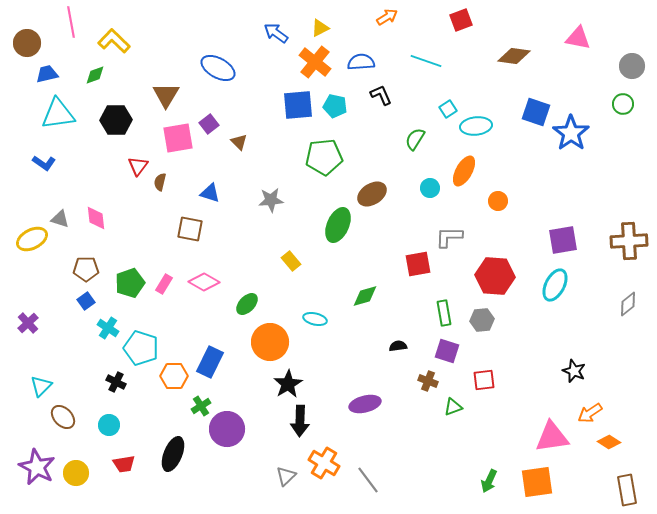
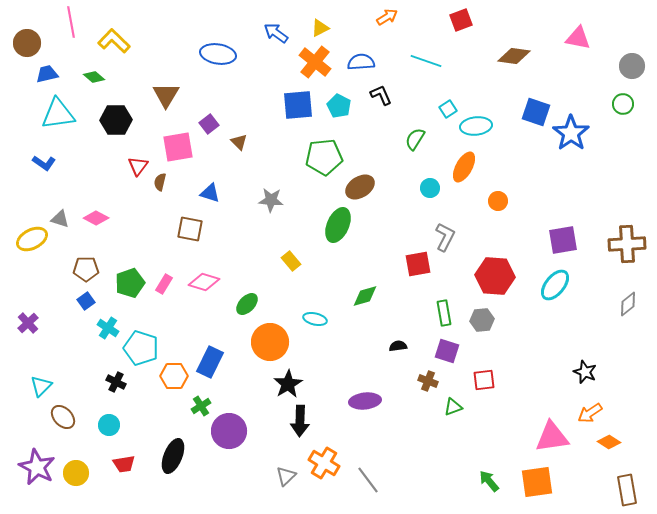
blue ellipse at (218, 68): moved 14 px up; rotated 20 degrees counterclockwise
green diamond at (95, 75): moved 1 px left, 2 px down; rotated 60 degrees clockwise
cyan pentagon at (335, 106): moved 4 px right; rotated 15 degrees clockwise
pink square at (178, 138): moved 9 px down
orange ellipse at (464, 171): moved 4 px up
brown ellipse at (372, 194): moved 12 px left, 7 px up
gray star at (271, 200): rotated 10 degrees clockwise
pink diamond at (96, 218): rotated 55 degrees counterclockwise
gray L-shape at (449, 237): moved 4 px left; rotated 116 degrees clockwise
brown cross at (629, 241): moved 2 px left, 3 px down
pink diamond at (204, 282): rotated 12 degrees counterclockwise
cyan ellipse at (555, 285): rotated 12 degrees clockwise
black star at (574, 371): moved 11 px right, 1 px down
purple ellipse at (365, 404): moved 3 px up; rotated 8 degrees clockwise
purple circle at (227, 429): moved 2 px right, 2 px down
black ellipse at (173, 454): moved 2 px down
green arrow at (489, 481): rotated 115 degrees clockwise
